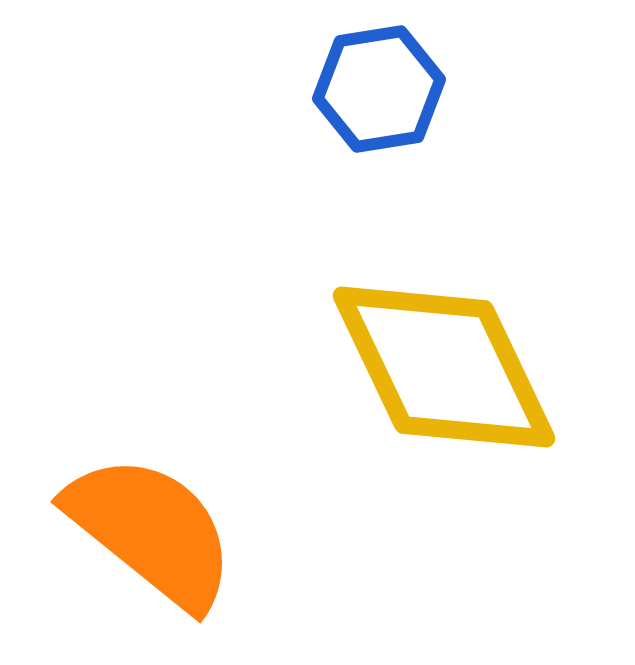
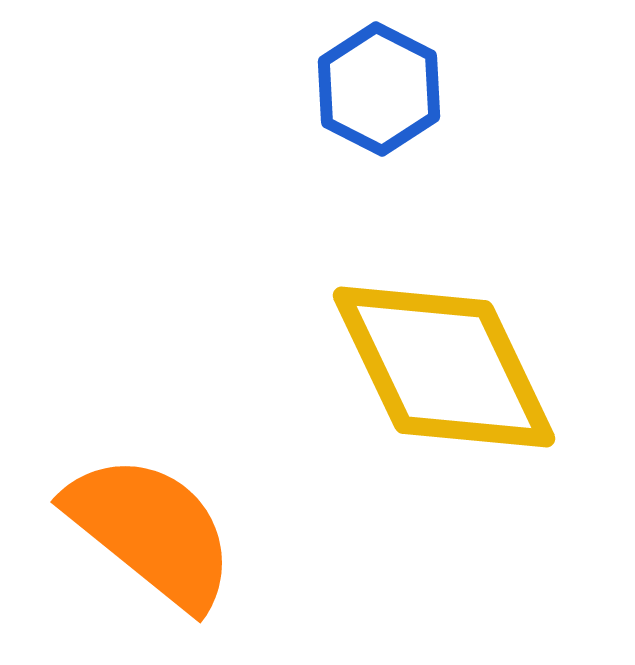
blue hexagon: rotated 24 degrees counterclockwise
